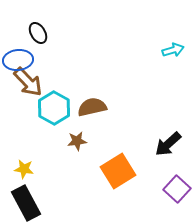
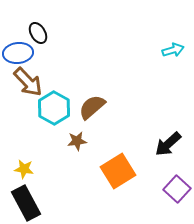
blue ellipse: moved 7 px up
brown semicircle: rotated 28 degrees counterclockwise
